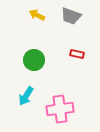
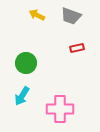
red rectangle: moved 6 px up; rotated 24 degrees counterclockwise
green circle: moved 8 px left, 3 px down
cyan arrow: moved 4 px left
pink cross: rotated 8 degrees clockwise
